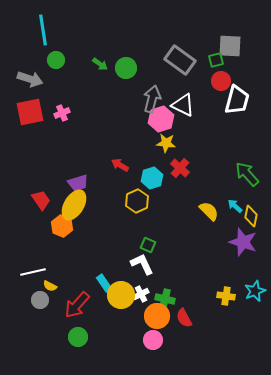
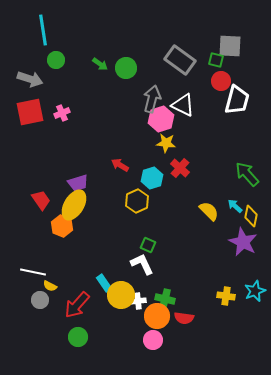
green square at (216, 60): rotated 28 degrees clockwise
purple star at (243, 242): rotated 8 degrees clockwise
white line at (33, 272): rotated 25 degrees clockwise
white cross at (141, 294): moved 3 px left, 7 px down; rotated 21 degrees clockwise
red semicircle at (184, 318): rotated 54 degrees counterclockwise
